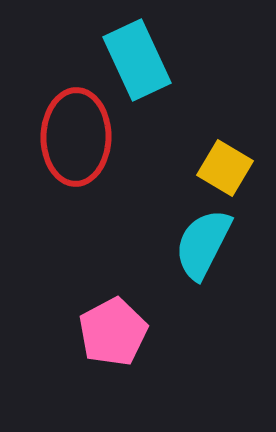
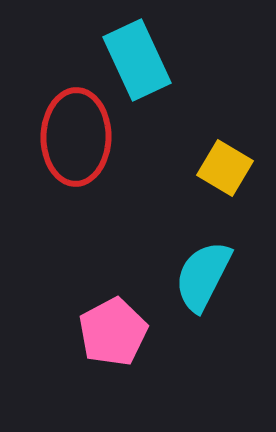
cyan semicircle: moved 32 px down
